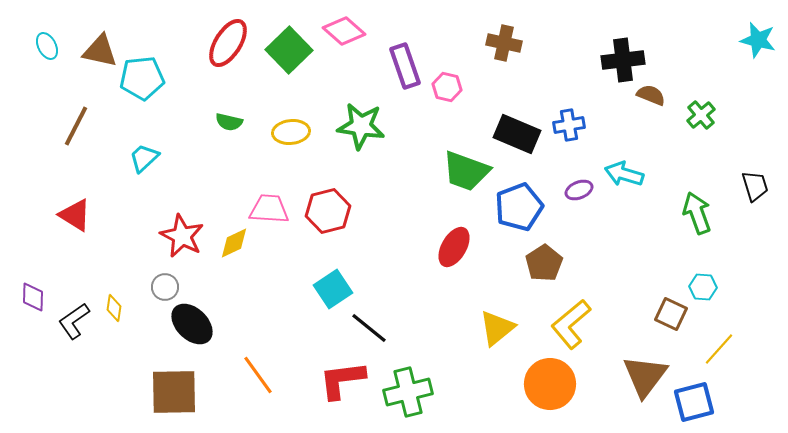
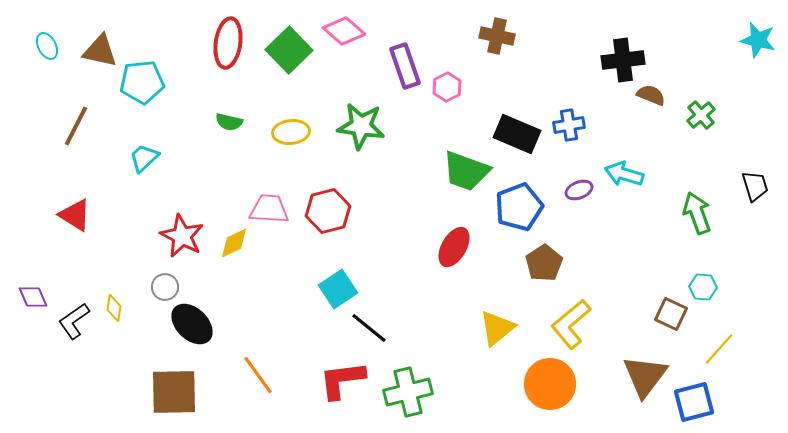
red ellipse at (228, 43): rotated 24 degrees counterclockwise
brown cross at (504, 43): moved 7 px left, 7 px up
cyan pentagon at (142, 78): moved 4 px down
pink hexagon at (447, 87): rotated 20 degrees clockwise
cyan square at (333, 289): moved 5 px right
purple diamond at (33, 297): rotated 24 degrees counterclockwise
